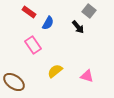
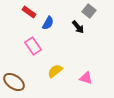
pink rectangle: moved 1 px down
pink triangle: moved 1 px left, 2 px down
